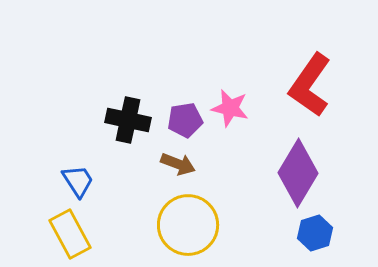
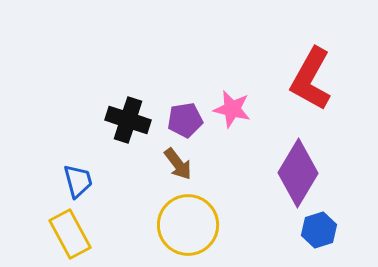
red L-shape: moved 1 px right, 6 px up; rotated 6 degrees counterclockwise
pink star: moved 2 px right, 1 px down
black cross: rotated 6 degrees clockwise
brown arrow: rotated 32 degrees clockwise
blue trapezoid: rotated 18 degrees clockwise
blue hexagon: moved 4 px right, 3 px up
